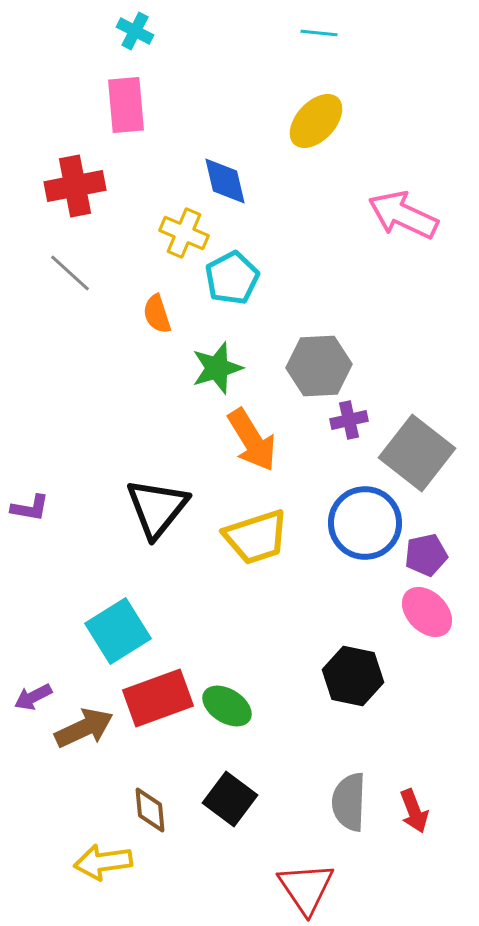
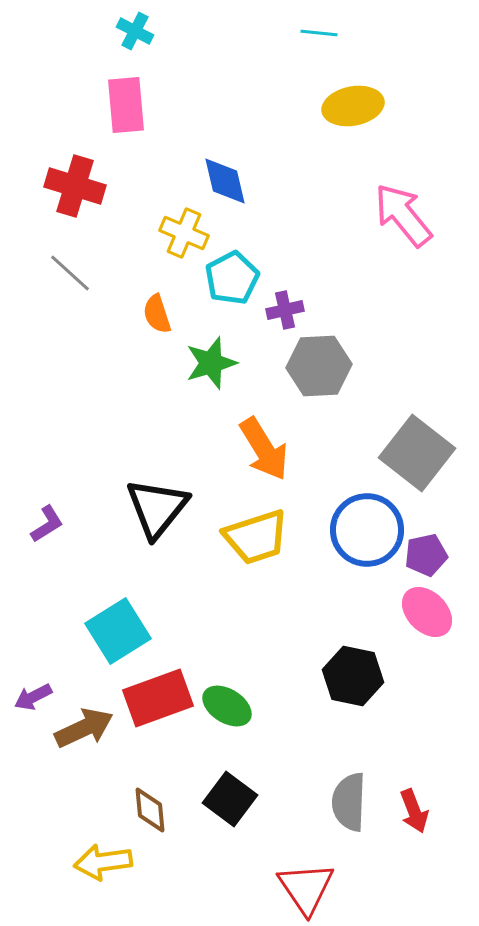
yellow ellipse: moved 37 px right, 15 px up; rotated 36 degrees clockwise
red cross: rotated 28 degrees clockwise
pink arrow: rotated 26 degrees clockwise
green star: moved 6 px left, 5 px up
purple cross: moved 64 px left, 110 px up
orange arrow: moved 12 px right, 9 px down
purple L-shape: moved 17 px right, 16 px down; rotated 42 degrees counterclockwise
blue circle: moved 2 px right, 7 px down
